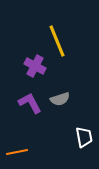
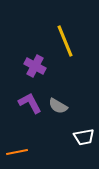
yellow line: moved 8 px right
gray semicircle: moved 2 px left, 7 px down; rotated 48 degrees clockwise
white trapezoid: rotated 90 degrees clockwise
